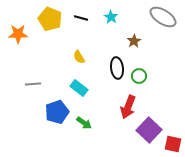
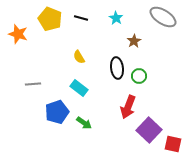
cyan star: moved 5 px right, 1 px down
orange star: rotated 18 degrees clockwise
